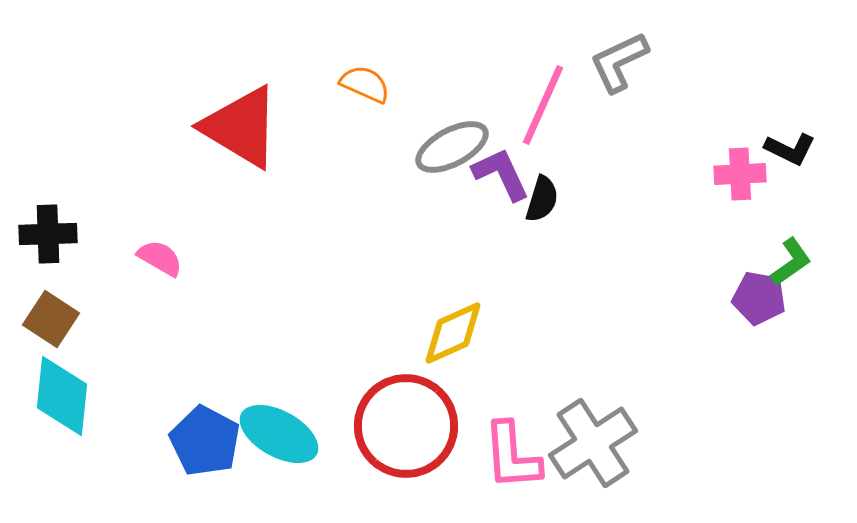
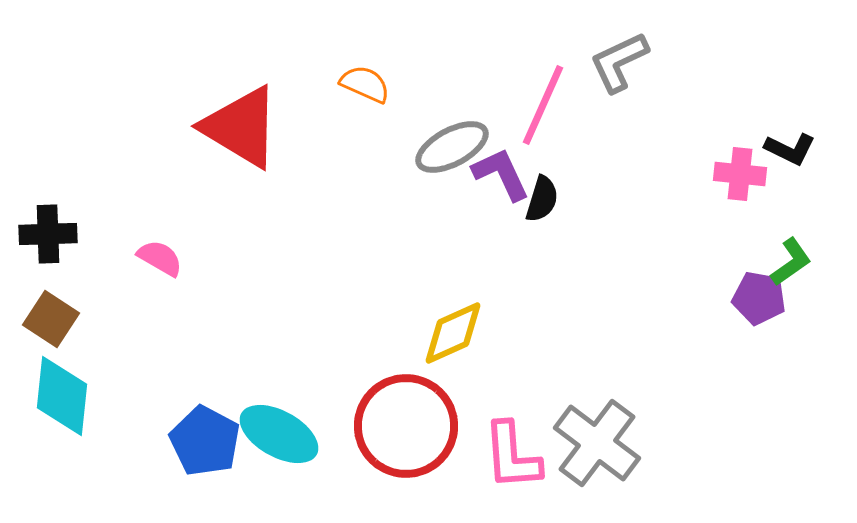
pink cross: rotated 9 degrees clockwise
gray cross: moved 4 px right; rotated 20 degrees counterclockwise
